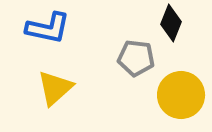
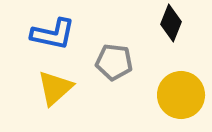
blue L-shape: moved 5 px right, 6 px down
gray pentagon: moved 22 px left, 4 px down
